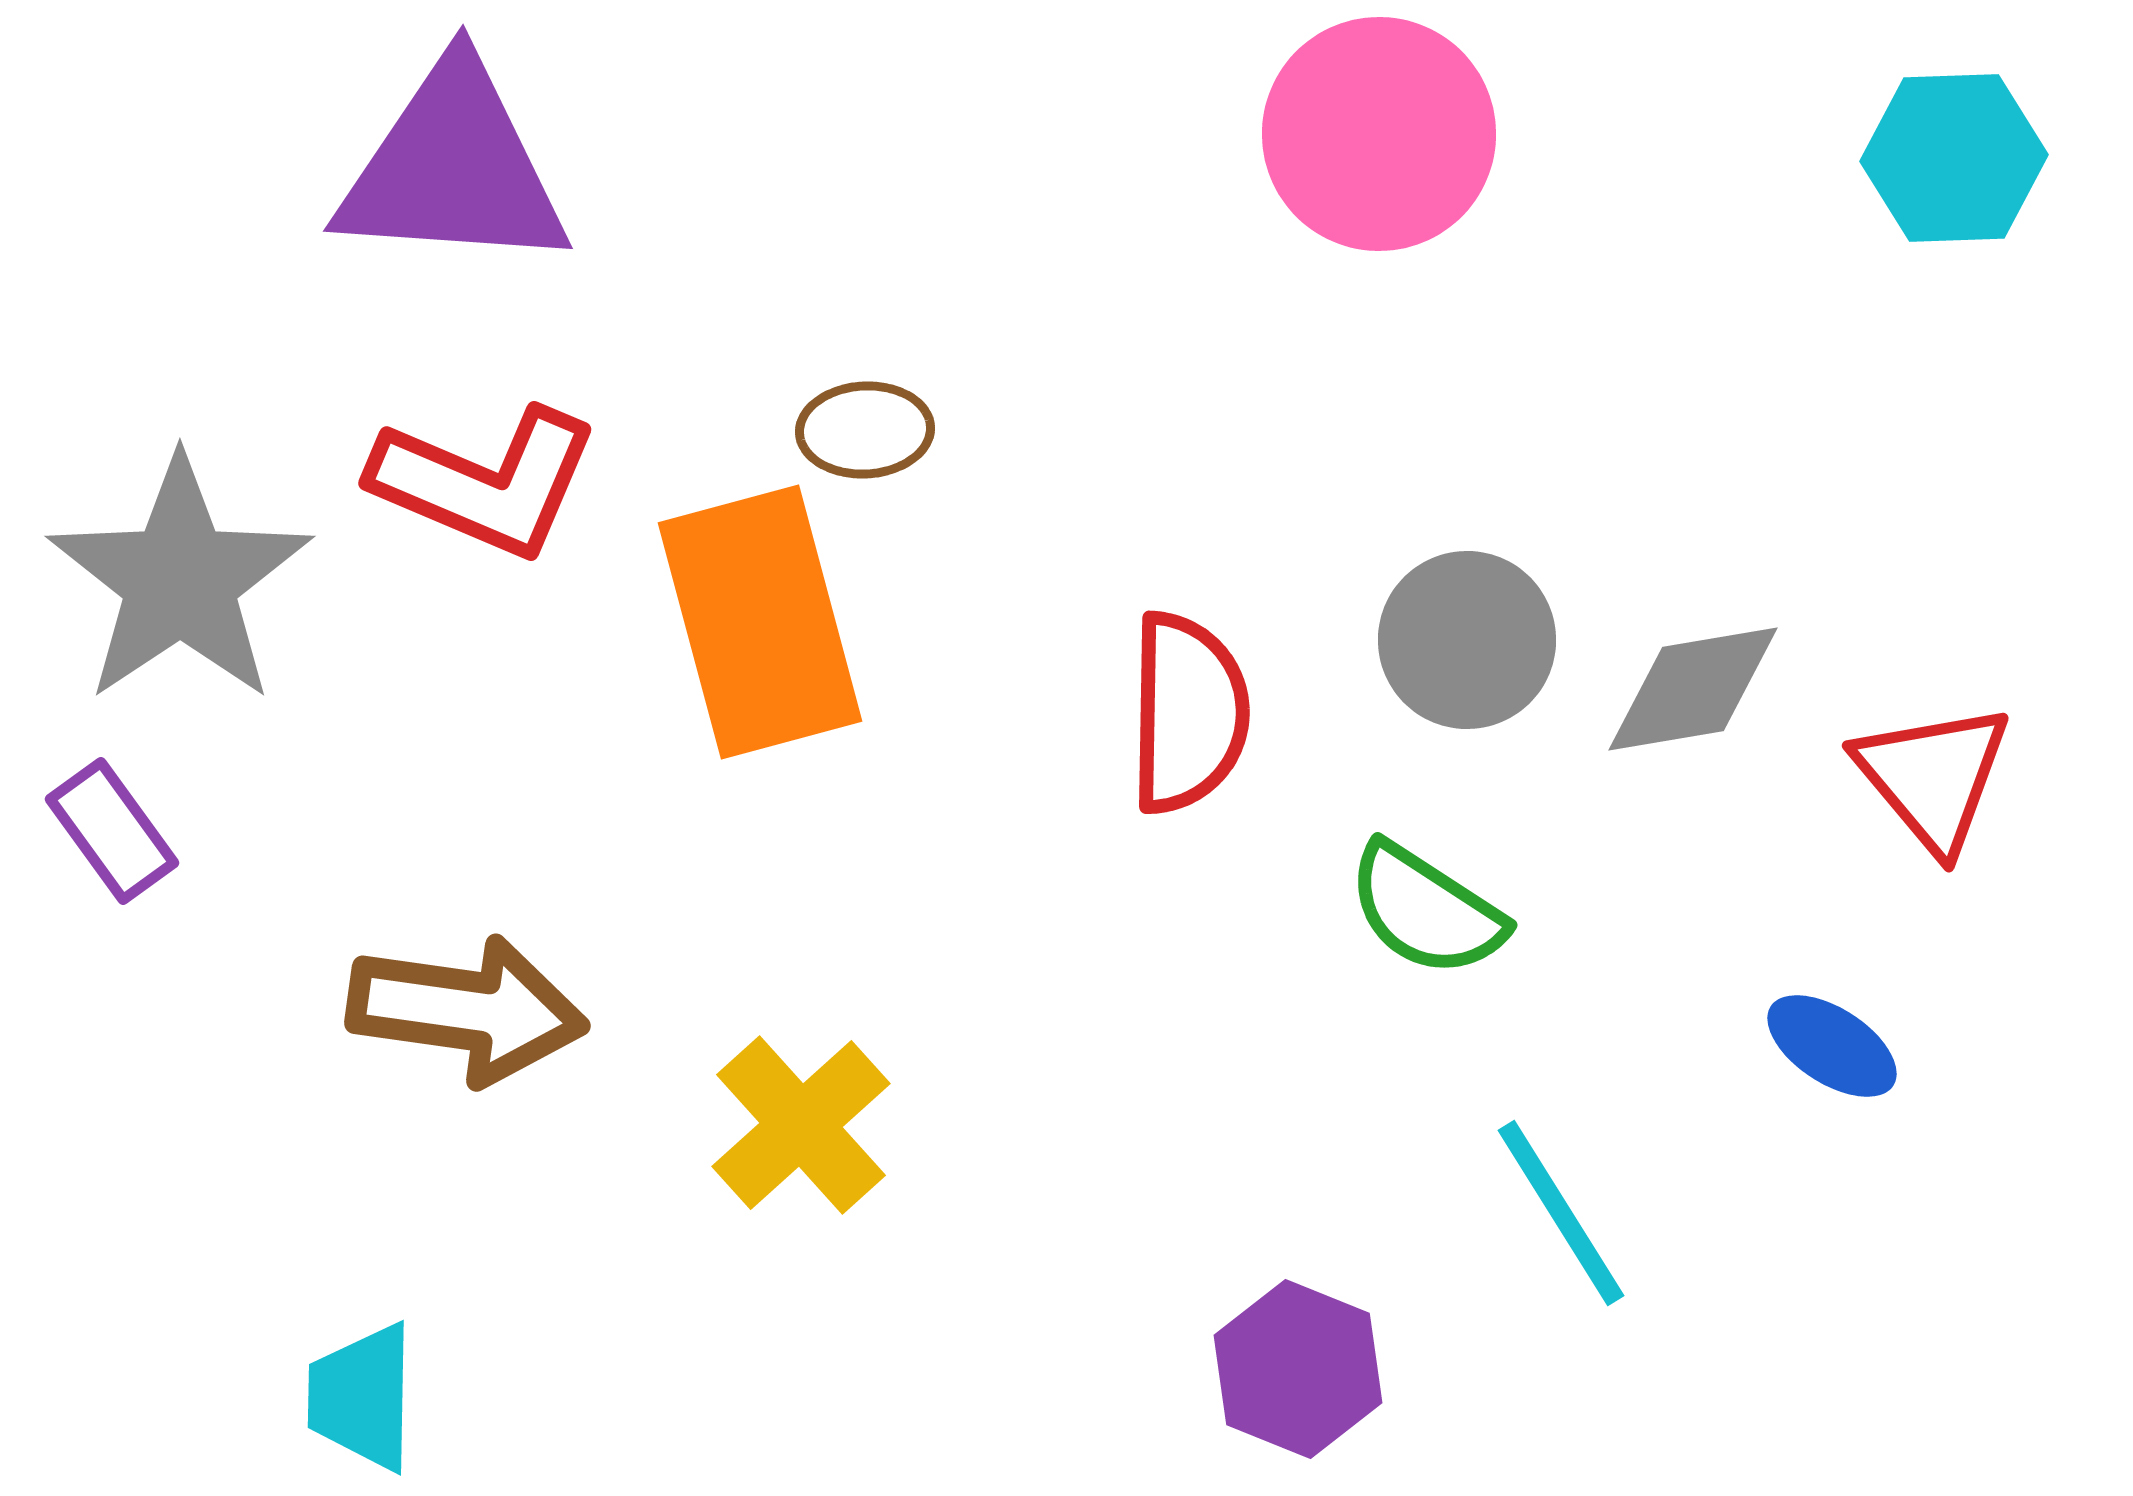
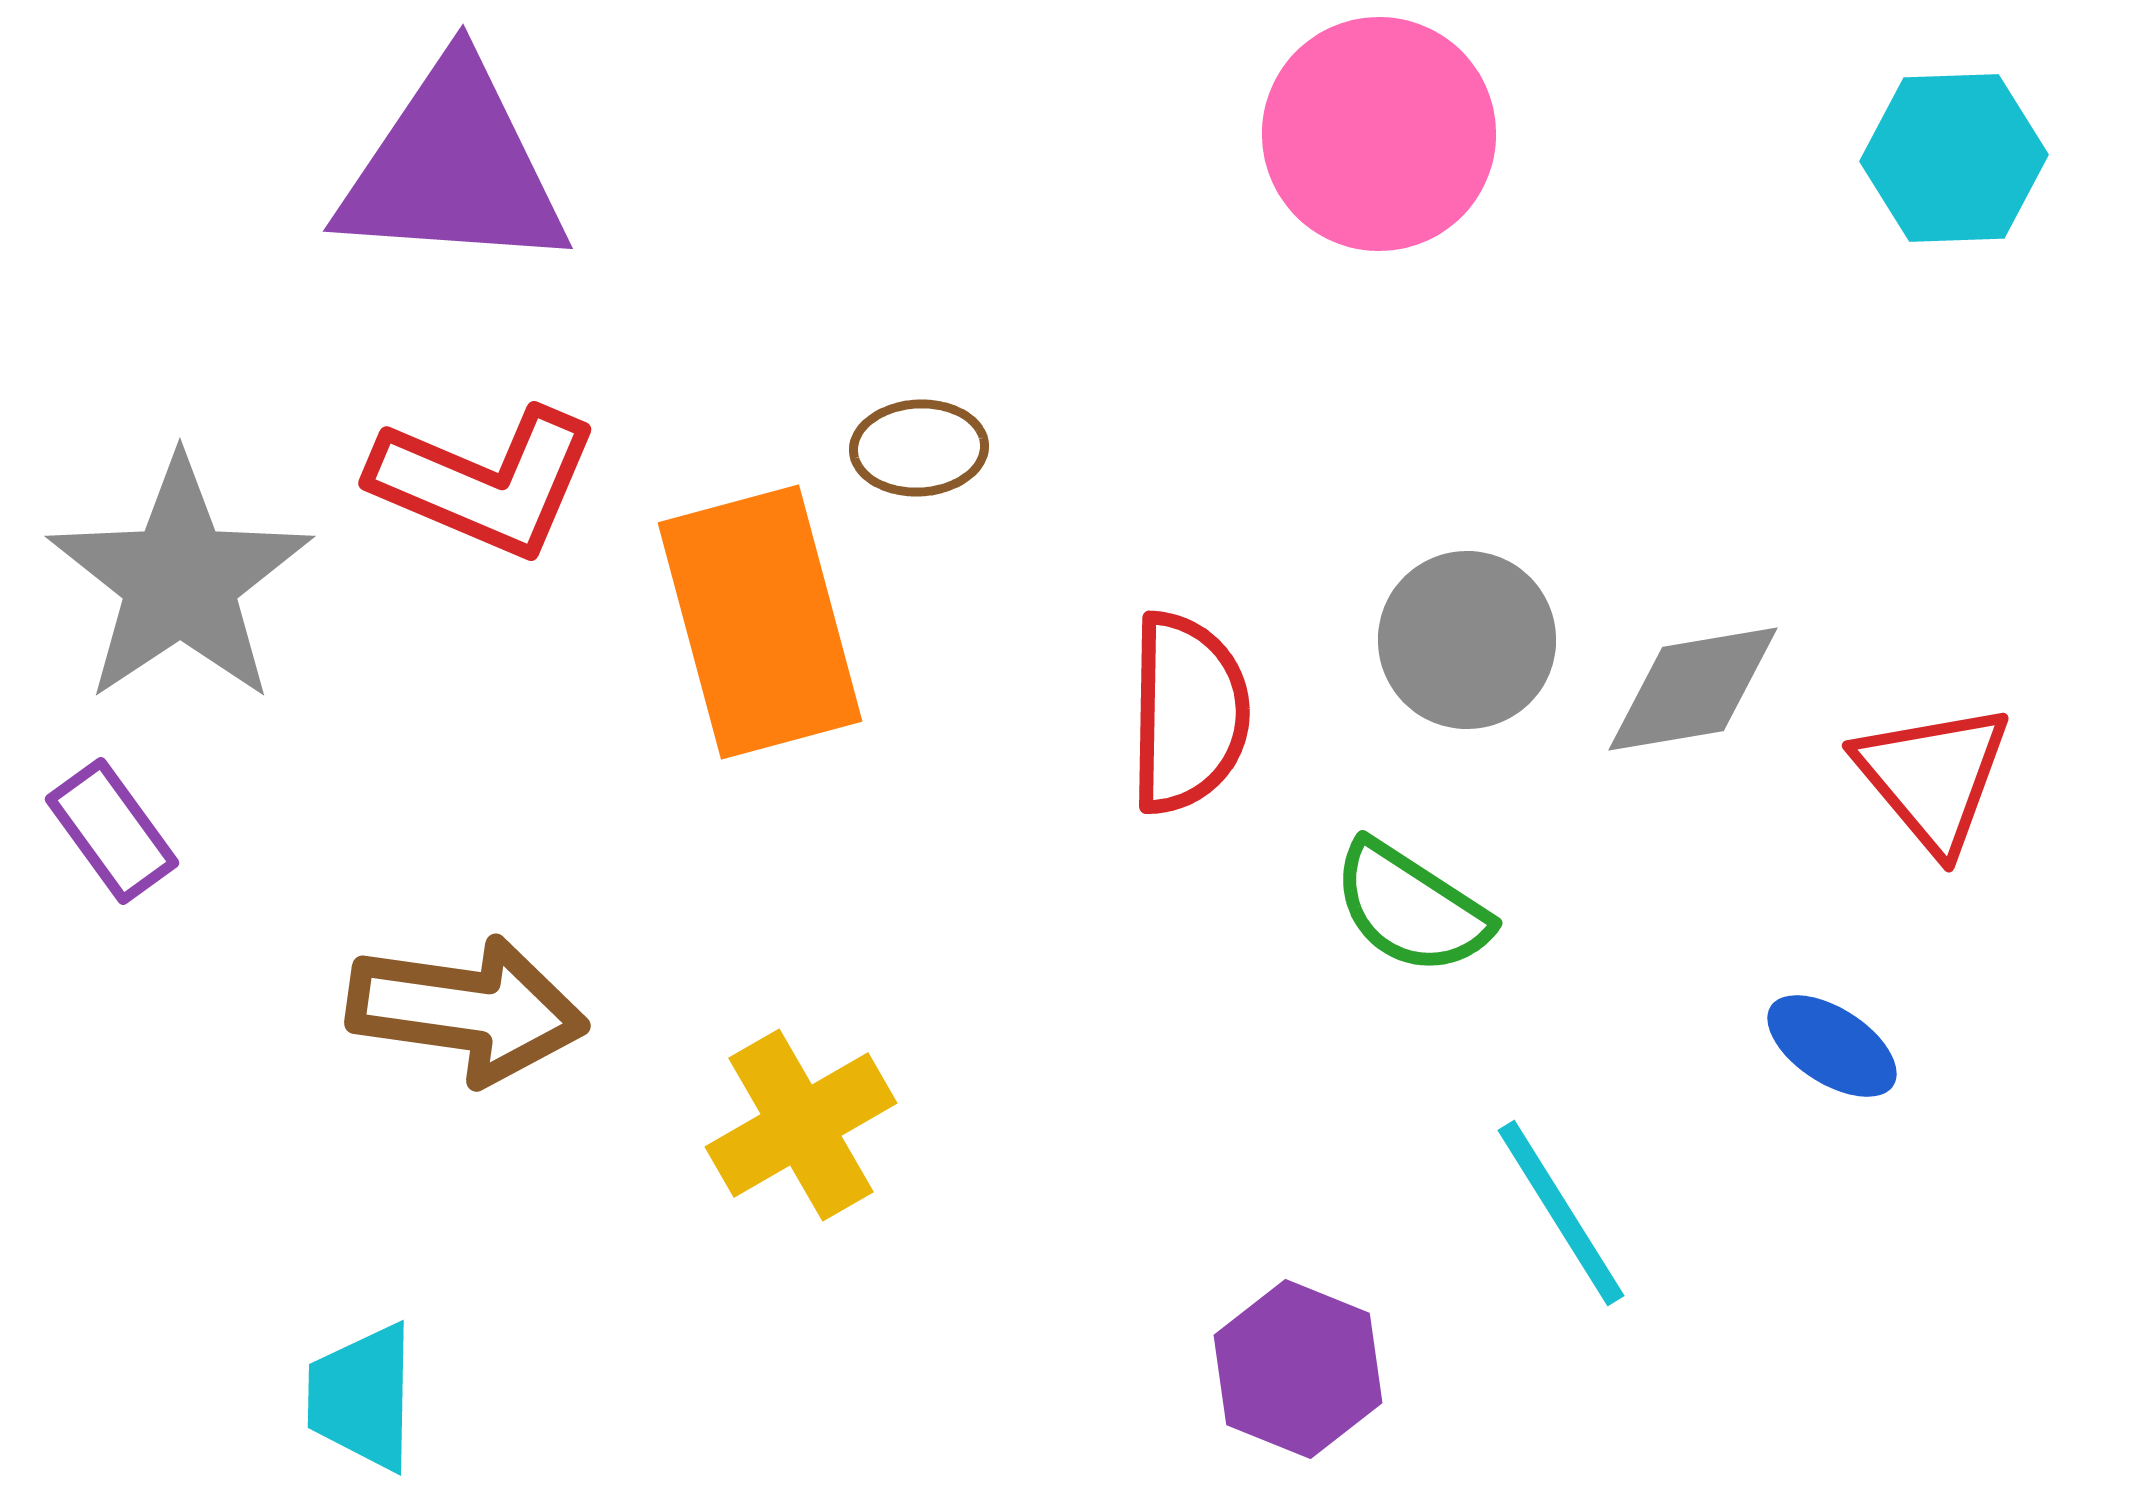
brown ellipse: moved 54 px right, 18 px down
green semicircle: moved 15 px left, 2 px up
yellow cross: rotated 12 degrees clockwise
